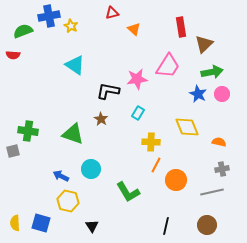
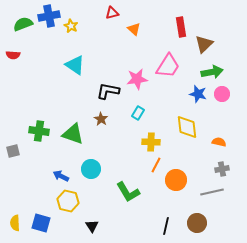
green semicircle: moved 7 px up
blue star: rotated 12 degrees counterclockwise
yellow diamond: rotated 15 degrees clockwise
green cross: moved 11 px right
brown circle: moved 10 px left, 2 px up
